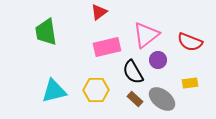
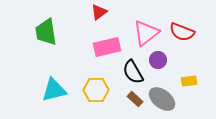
pink triangle: moved 2 px up
red semicircle: moved 8 px left, 10 px up
yellow rectangle: moved 1 px left, 2 px up
cyan triangle: moved 1 px up
